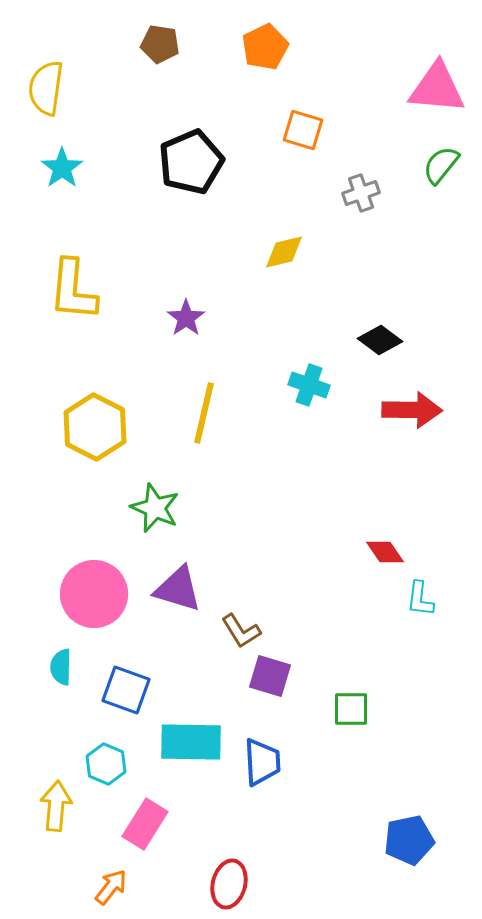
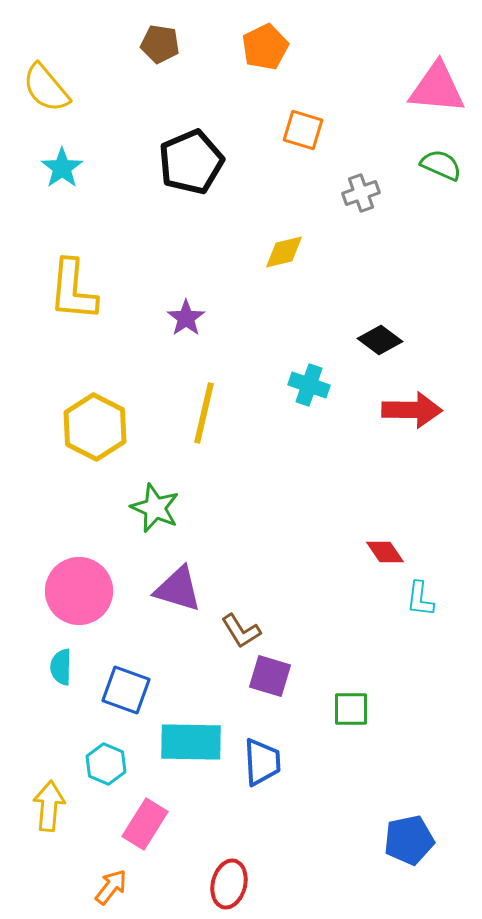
yellow semicircle: rotated 48 degrees counterclockwise
green semicircle: rotated 75 degrees clockwise
pink circle: moved 15 px left, 3 px up
yellow arrow: moved 7 px left
